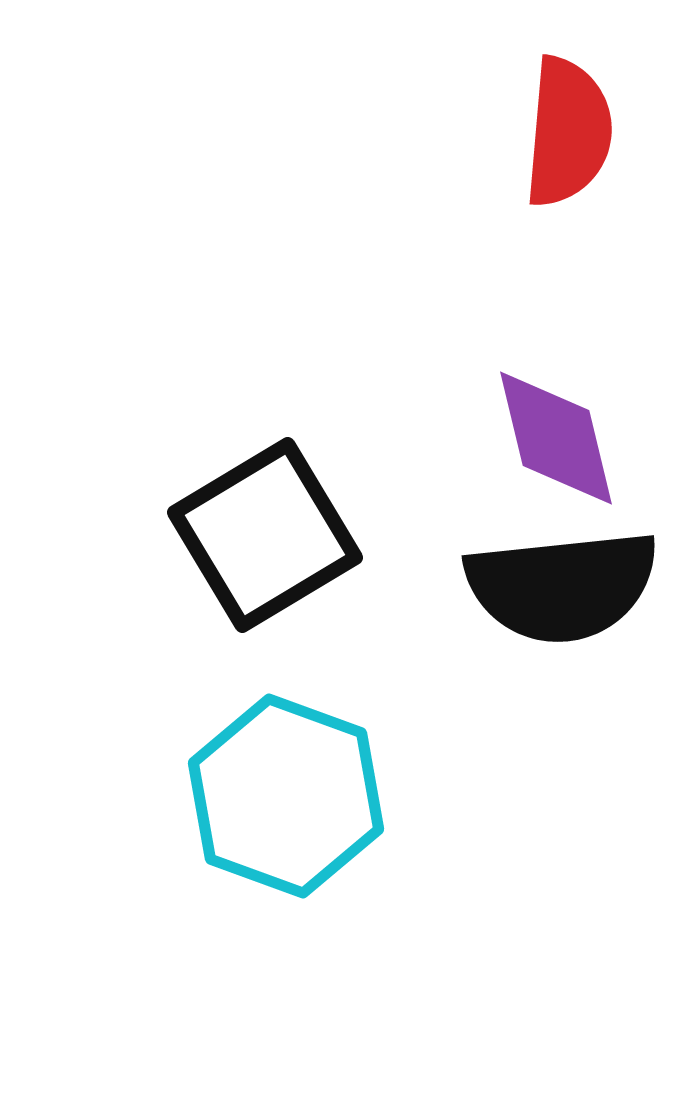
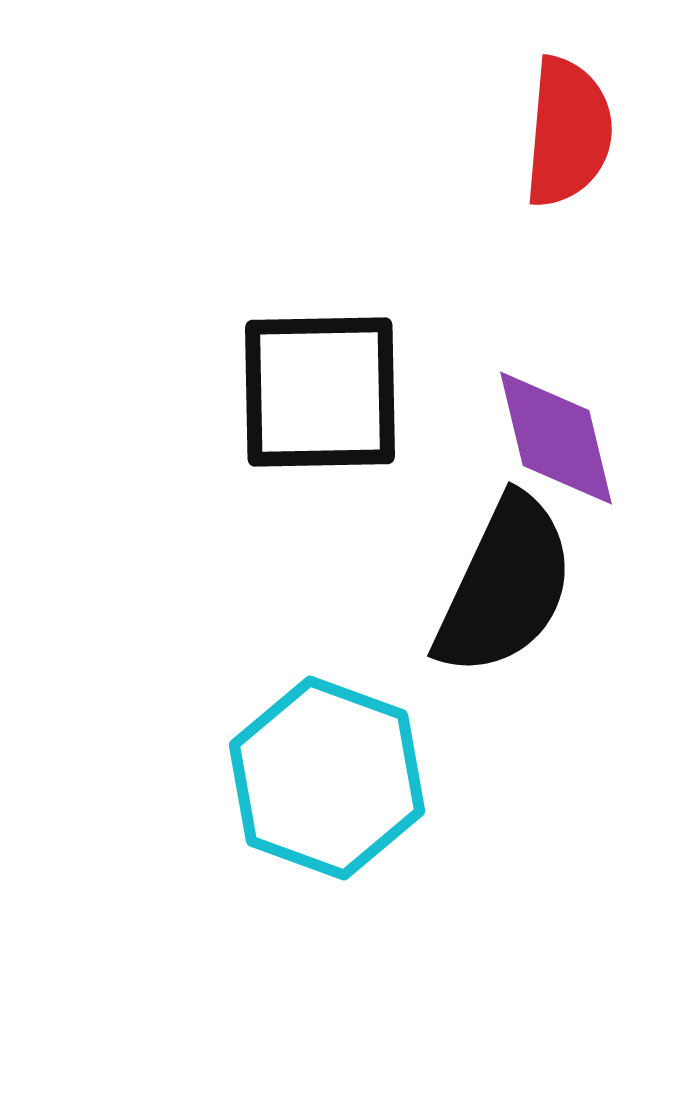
black square: moved 55 px right, 143 px up; rotated 30 degrees clockwise
black semicircle: moved 57 px left; rotated 59 degrees counterclockwise
cyan hexagon: moved 41 px right, 18 px up
